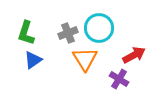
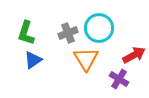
orange triangle: moved 1 px right
